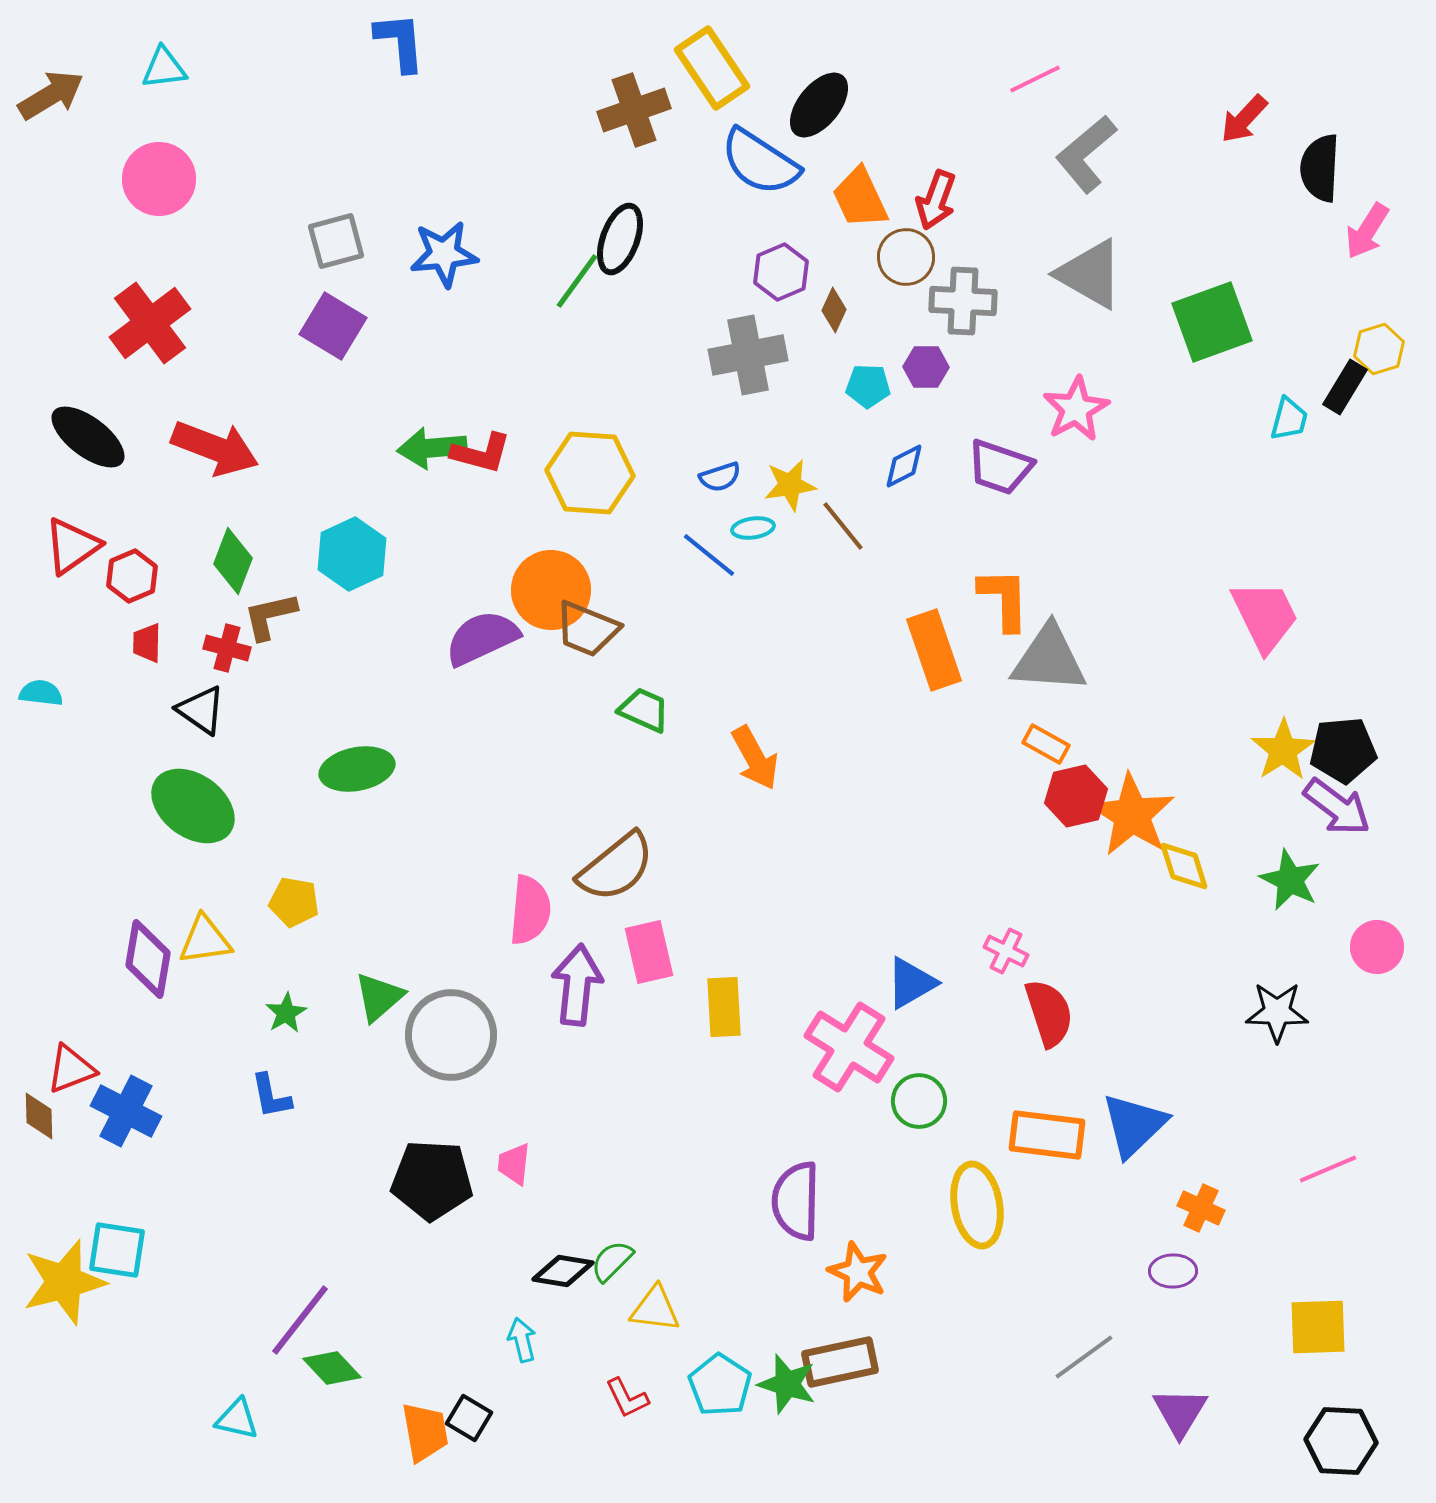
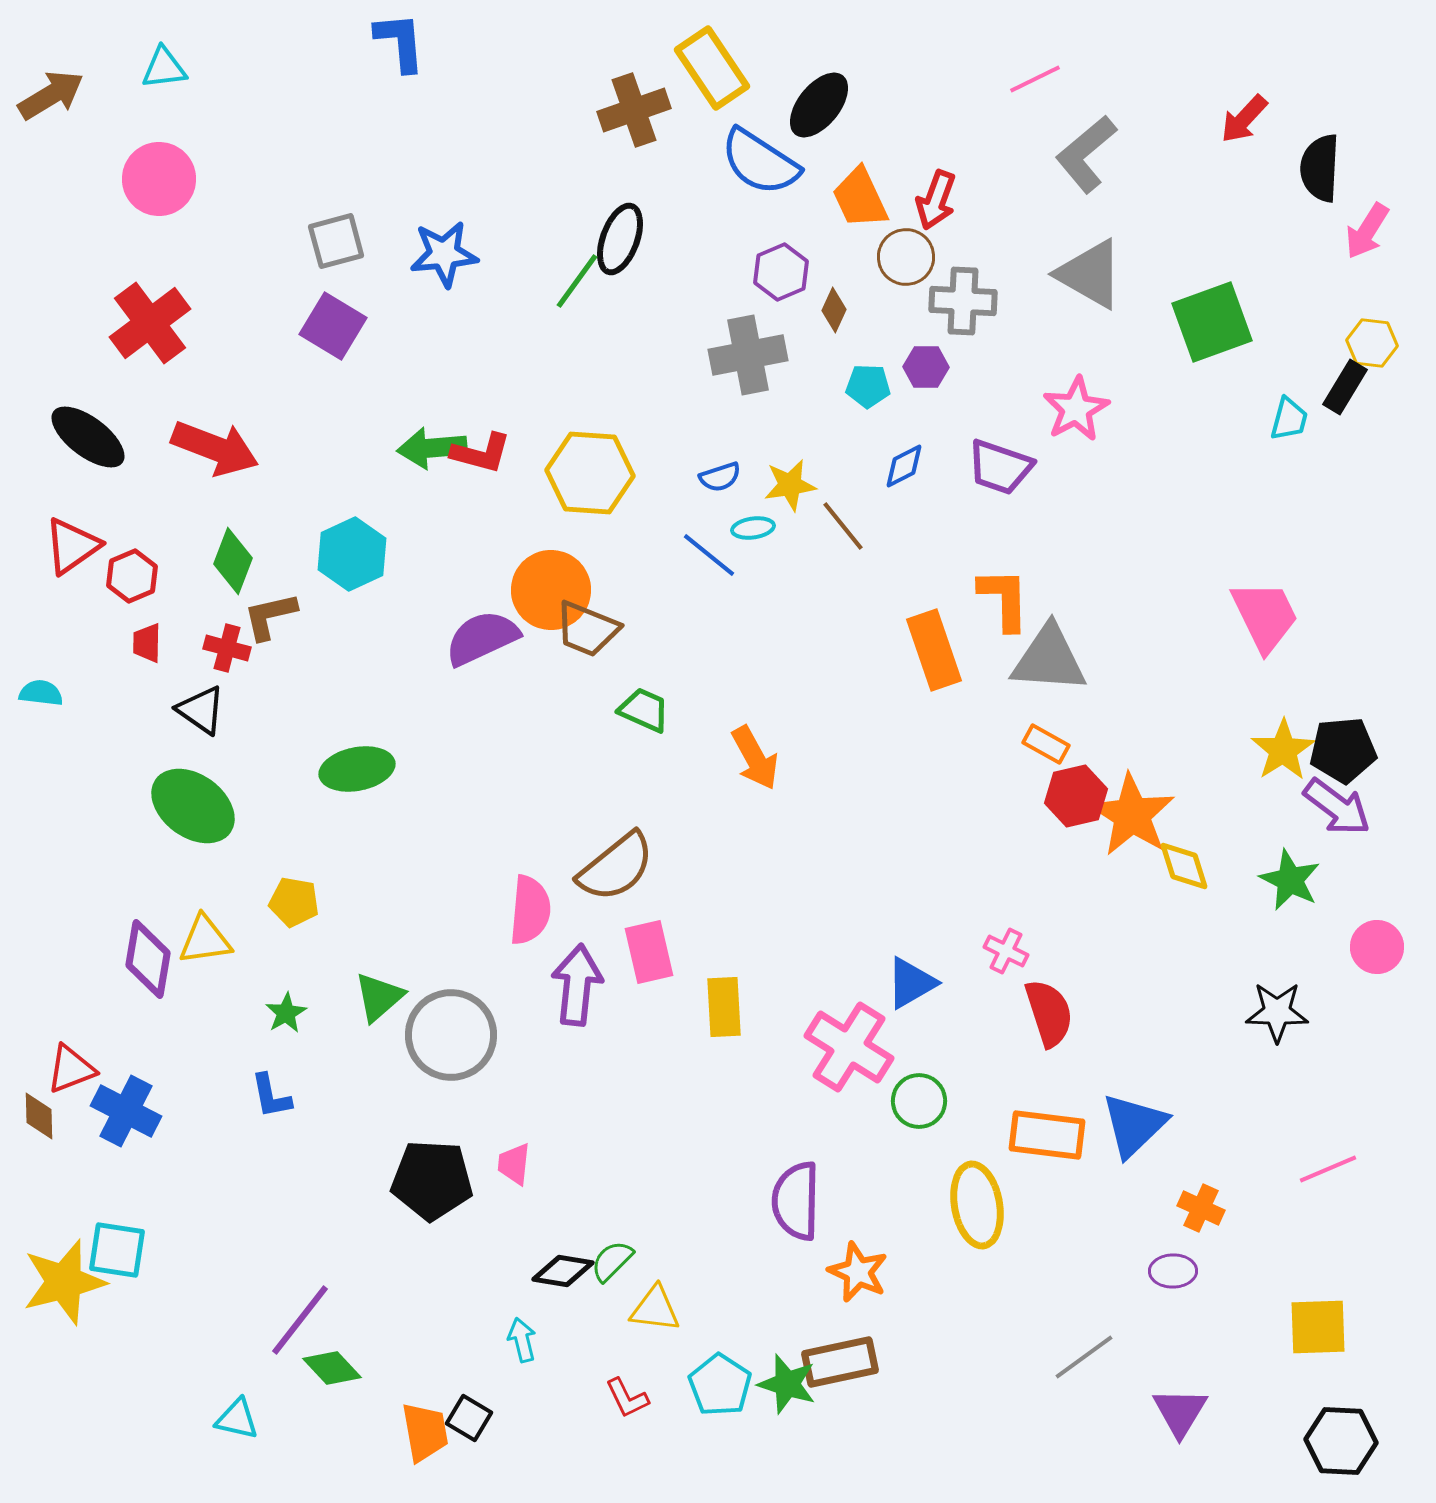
yellow hexagon at (1379, 349): moved 7 px left, 6 px up; rotated 24 degrees clockwise
